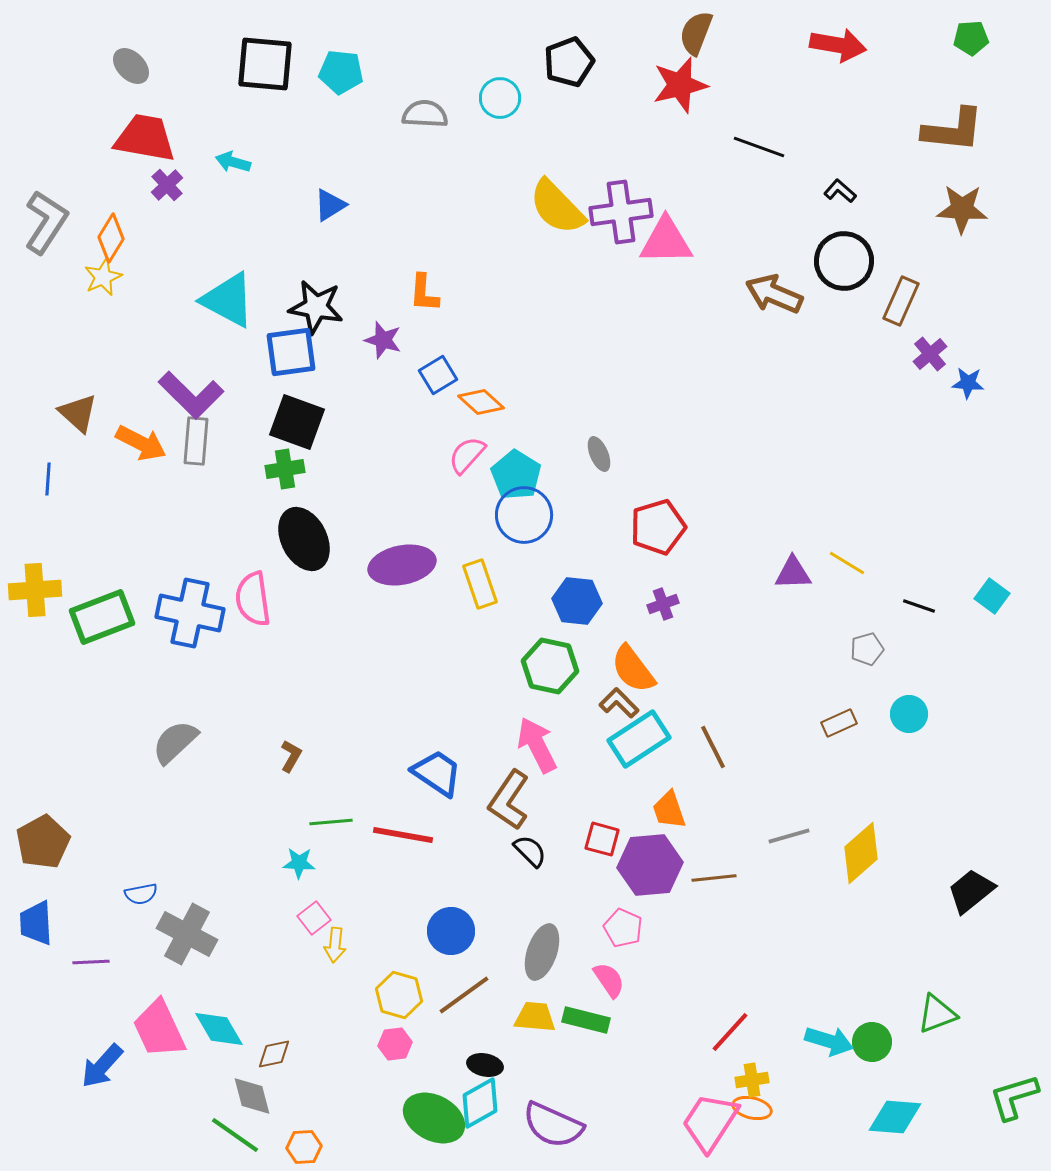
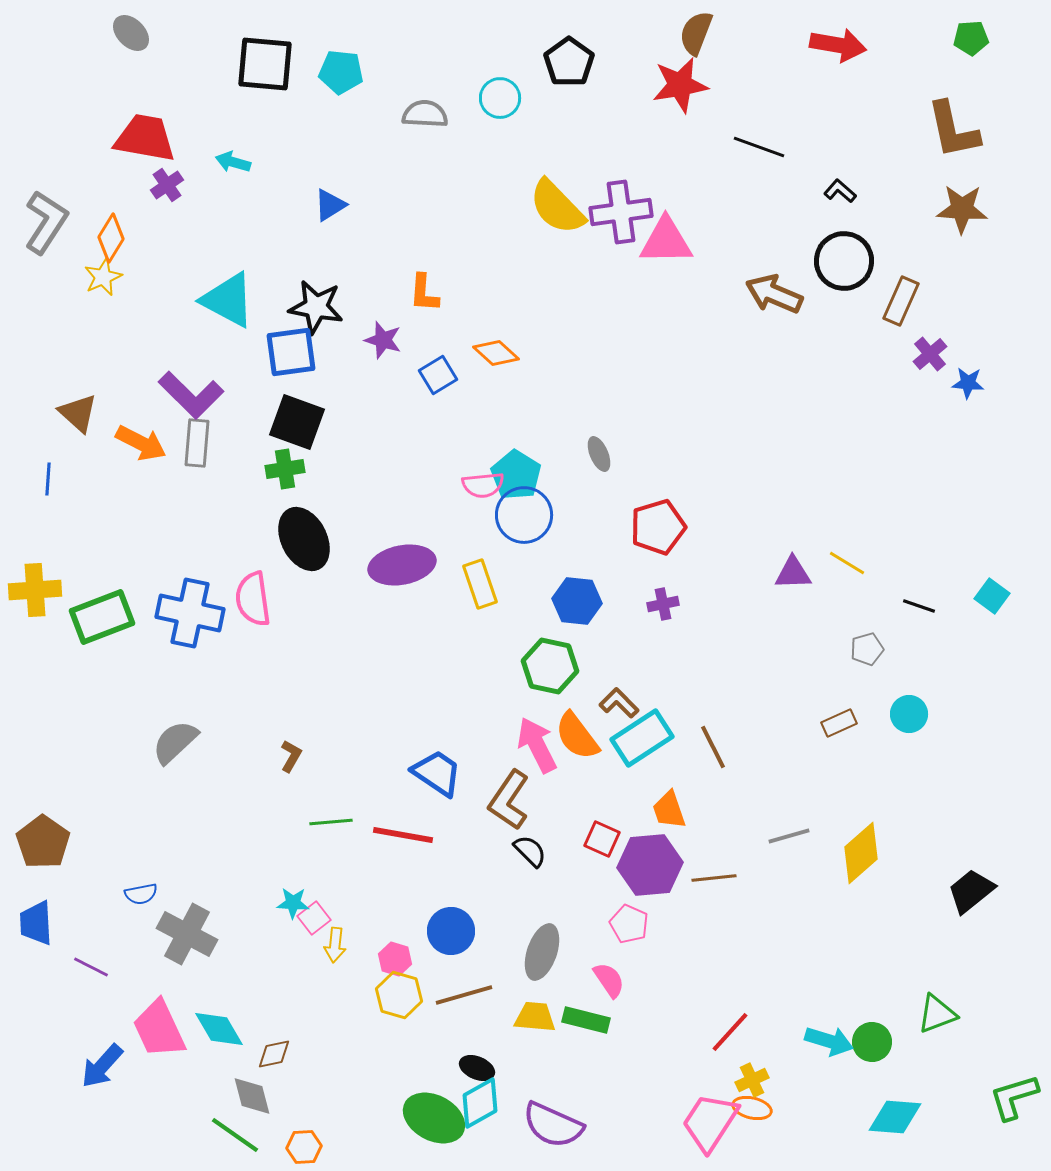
black pentagon at (569, 62): rotated 15 degrees counterclockwise
gray ellipse at (131, 66): moved 33 px up
red star at (680, 85): rotated 4 degrees clockwise
brown L-shape at (953, 130): rotated 72 degrees clockwise
purple cross at (167, 185): rotated 8 degrees clockwise
orange diamond at (481, 402): moved 15 px right, 49 px up
gray rectangle at (196, 441): moved 1 px right, 2 px down
pink semicircle at (467, 455): moved 16 px right, 30 px down; rotated 138 degrees counterclockwise
purple cross at (663, 604): rotated 8 degrees clockwise
orange semicircle at (633, 669): moved 56 px left, 67 px down
cyan rectangle at (639, 739): moved 3 px right, 1 px up
red square at (602, 839): rotated 9 degrees clockwise
brown pentagon at (43, 842): rotated 8 degrees counterclockwise
cyan star at (299, 863): moved 6 px left, 40 px down
pink pentagon at (623, 928): moved 6 px right, 4 px up
purple line at (91, 962): moved 5 px down; rotated 30 degrees clockwise
brown line at (464, 995): rotated 20 degrees clockwise
pink hexagon at (395, 1044): moved 85 px up; rotated 24 degrees clockwise
black ellipse at (485, 1065): moved 8 px left, 3 px down; rotated 12 degrees clockwise
yellow cross at (752, 1080): rotated 16 degrees counterclockwise
